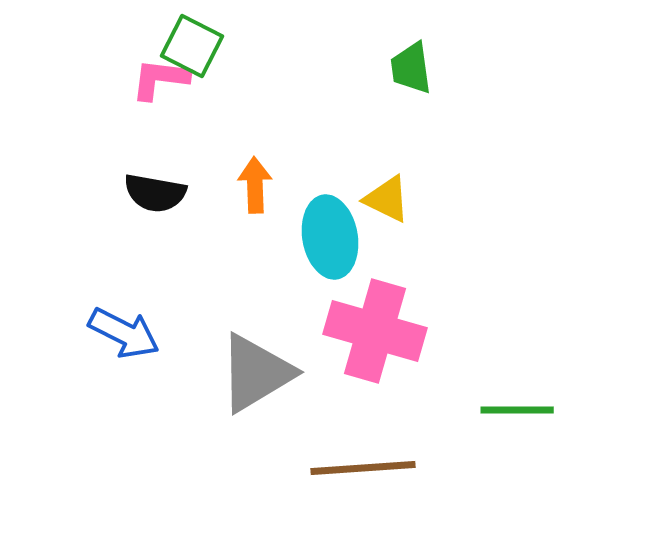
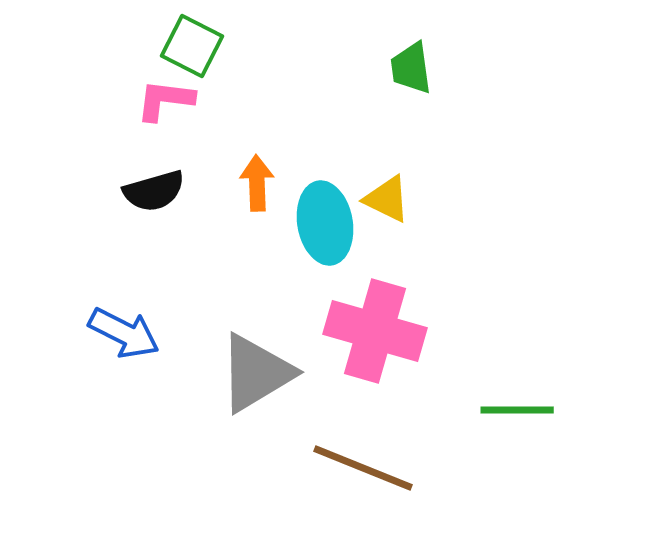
pink L-shape: moved 5 px right, 21 px down
orange arrow: moved 2 px right, 2 px up
black semicircle: moved 1 px left, 2 px up; rotated 26 degrees counterclockwise
cyan ellipse: moved 5 px left, 14 px up
brown line: rotated 26 degrees clockwise
